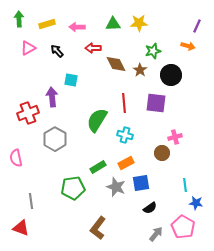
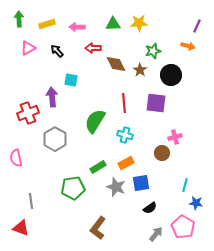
green semicircle: moved 2 px left, 1 px down
cyan line: rotated 24 degrees clockwise
